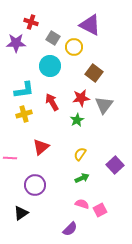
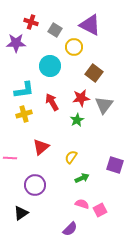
gray square: moved 2 px right, 8 px up
yellow semicircle: moved 9 px left, 3 px down
purple square: rotated 30 degrees counterclockwise
